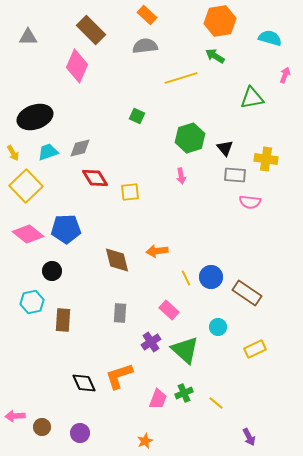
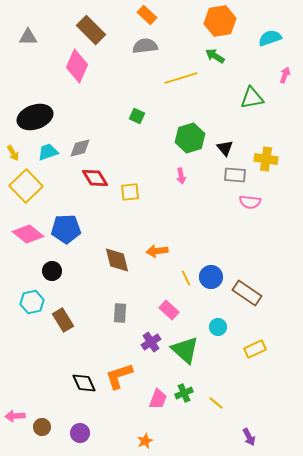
cyan semicircle at (270, 38): rotated 35 degrees counterclockwise
brown rectangle at (63, 320): rotated 35 degrees counterclockwise
